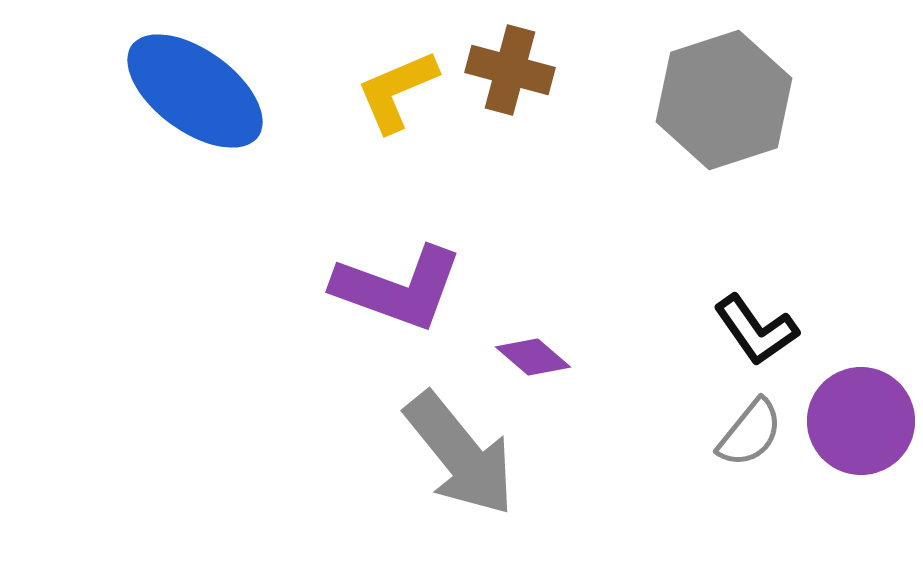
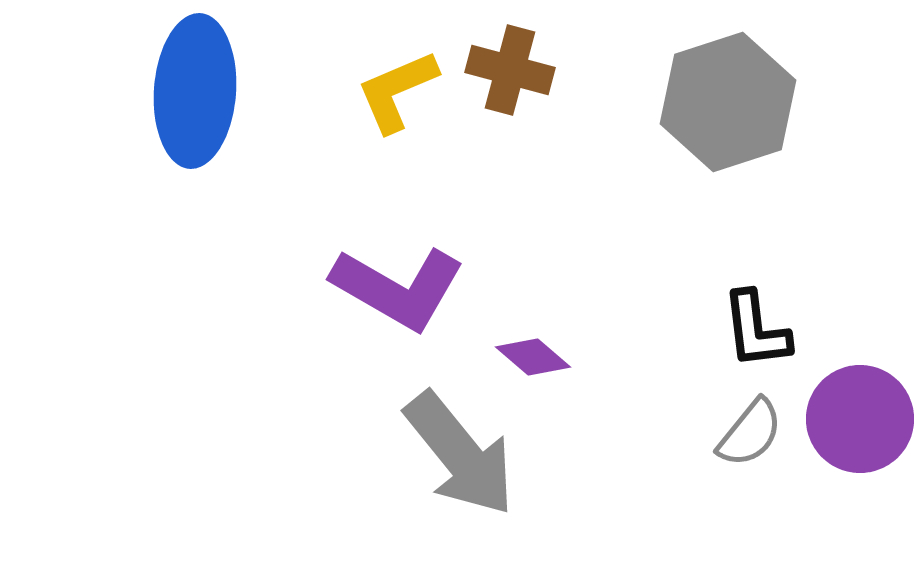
blue ellipse: rotated 58 degrees clockwise
gray hexagon: moved 4 px right, 2 px down
purple L-shape: rotated 10 degrees clockwise
black L-shape: rotated 28 degrees clockwise
purple circle: moved 1 px left, 2 px up
